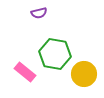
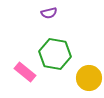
purple semicircle: moved 10 px right
yellow circle: moved 5 px right, 4 px down
